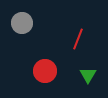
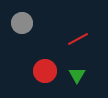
red line: rotated 40 degrees clockwise
green triangle: moved 11 px left
